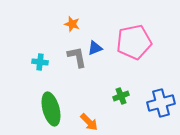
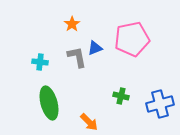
orange star: rotated 21 degrees clockwise
pink pentagon: moved 2 px left, 3 px up
green cross: rotated 35 degrees clockwise
blue cross: moved 1 px left, 1 px down
green ellipse: moved 2 px left, 6 px up
